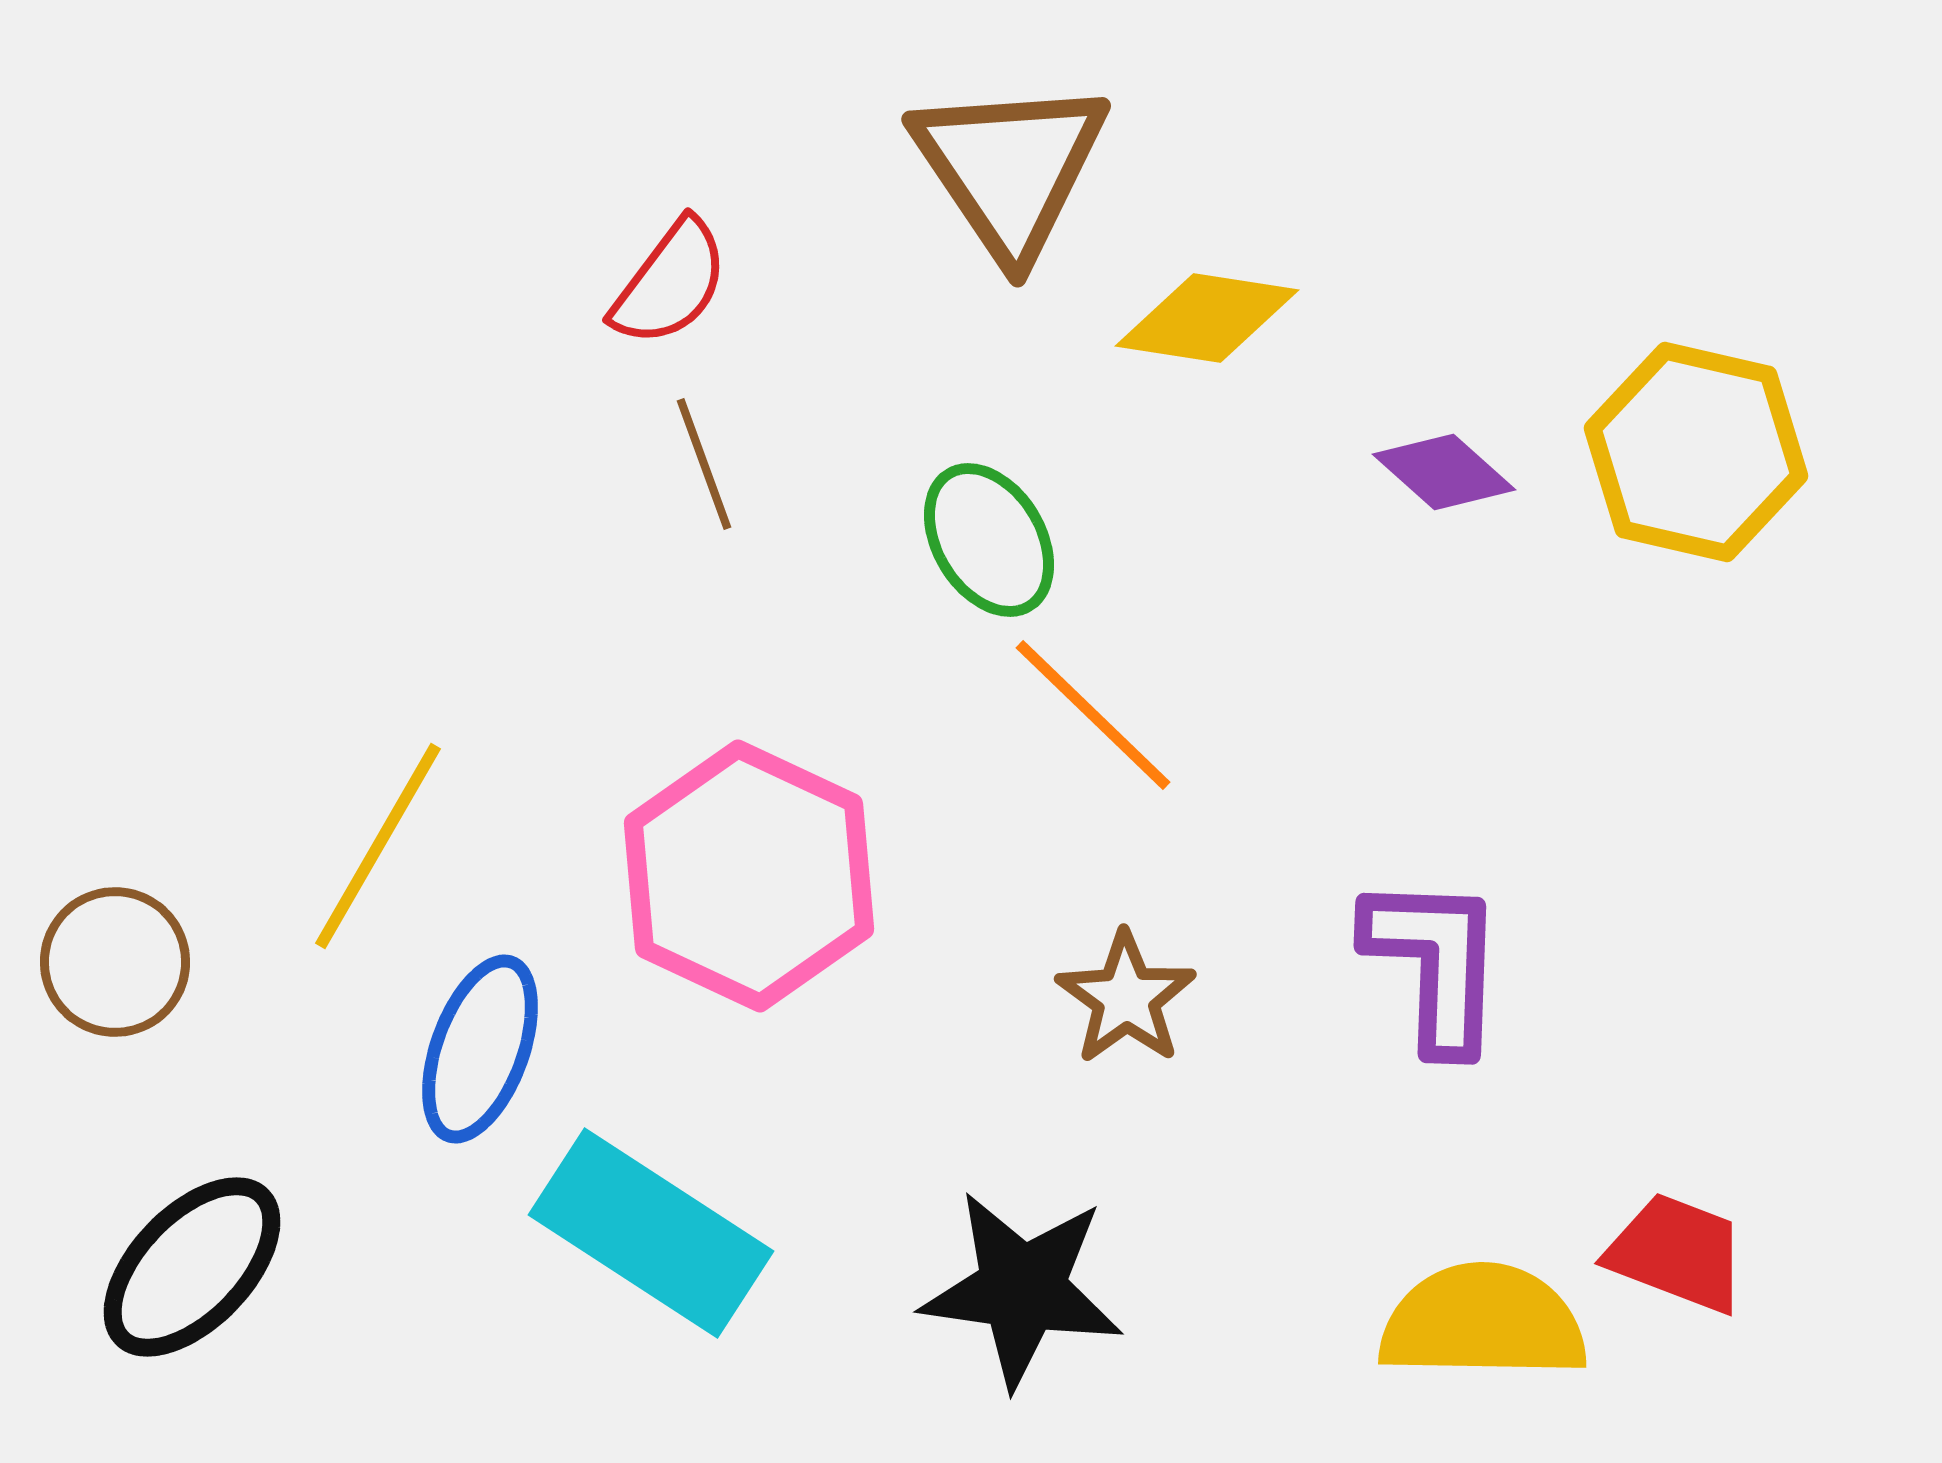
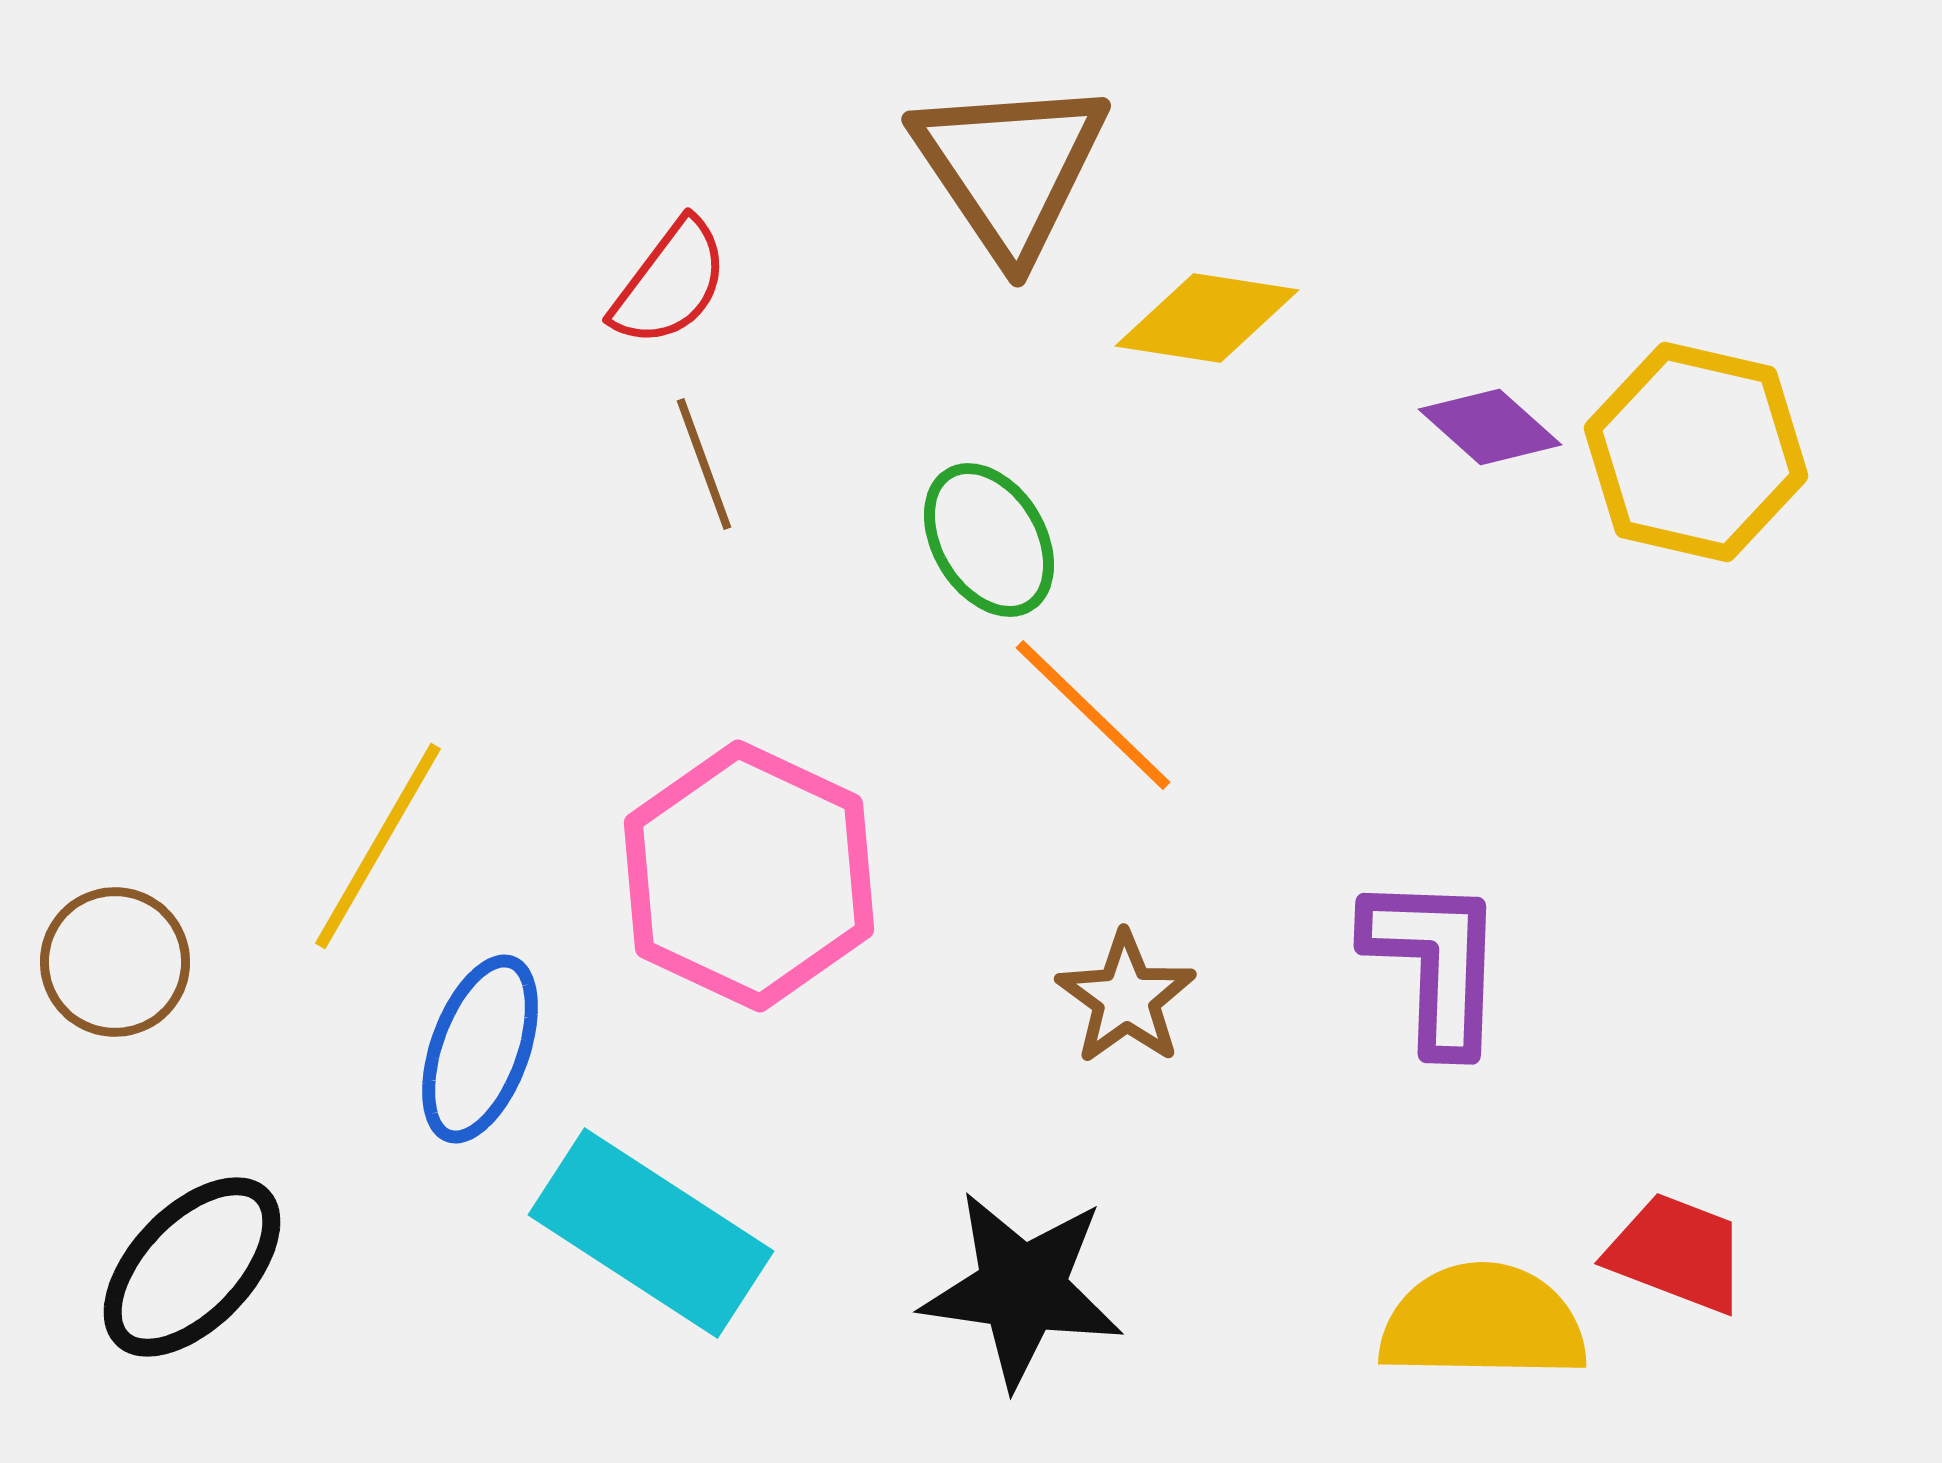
purple diamond: moved 46 px right, 45 px up
